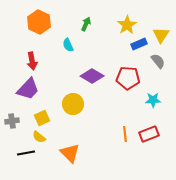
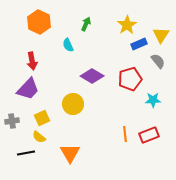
red pentagon: moved 2 px right, 1 px down; rotated 20 degrees counterclockwise
red rectangle: moved 1 px down
orange triangle: rotated 15 degrees clockwise
